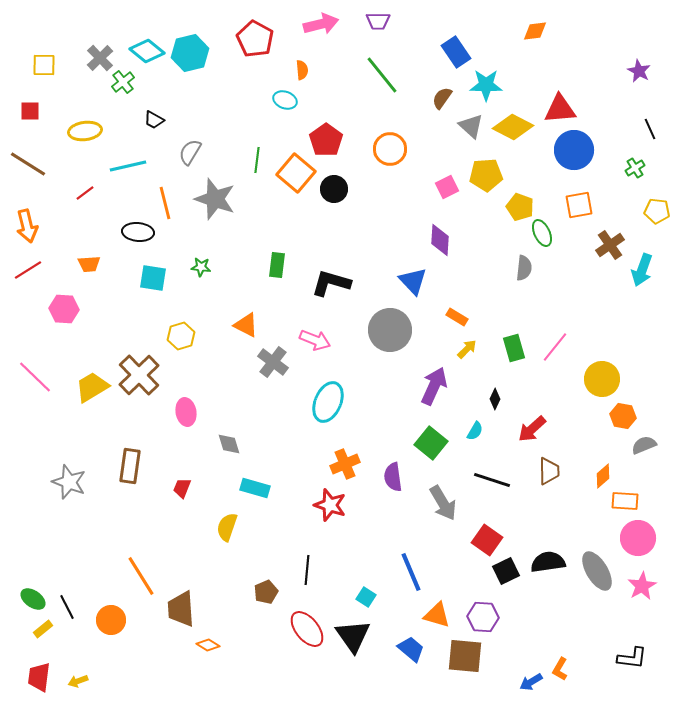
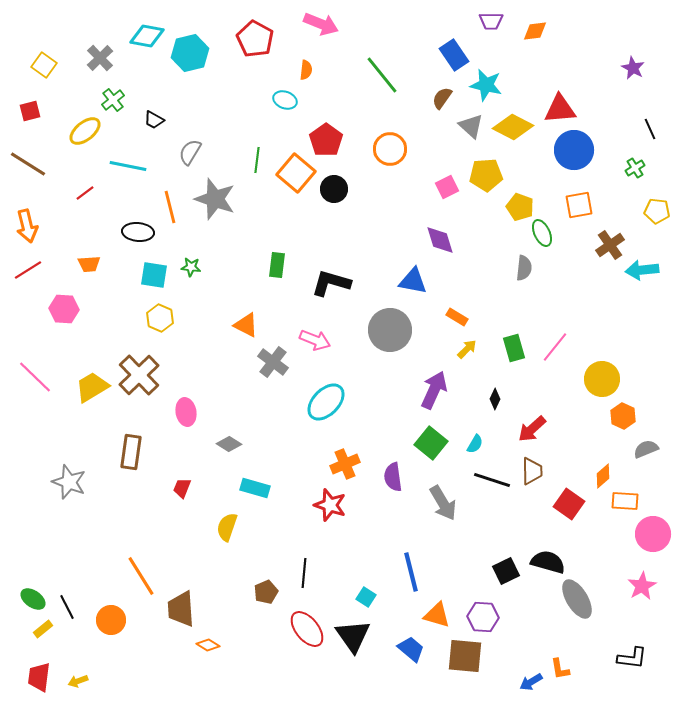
purple trapezoid at (378, 21): moved 113 px right
pink arrow at (321, 24): rotated 36 degrees clockwise
cyan diamond at (147, 51): moved 15 px up; rotated 28 degrees counterclockwise
blue rectangle at (456, 52): moved 2 px left, 3 px down
yellow square at (44, 65): rotated 35 degrees clockwise
orange semicircle at (302, 70): moved 4 px right; rotated 12 degrees clockwise
purple star at (639, 71): moved 6 px left, 3 px up
green cross at (123, 82): moved 10 px left, 18 px down
cyan star at (486, 85): rotated 12 degrees clockwise
red square at (30, 111): rotated 15 degrees counterclockwise
yellow ellipse at (85, 131): rotated 32 degrees counterclockwise
cyan line at (128, 166): rotated 24 degrees clockwise
orange line at (165, 203): moved 5 px right, 4 px down
purple diamond at (440, 240): rotated 20 degrees counterclockwise
green star at (201, 267): moved 10 px left
cyan arrow at (642, 270): rotated 64 degrees clockwise
cyan square at (153, 278): moved 1 px right, 3 px up
blue triangle at (413, 281): rotated 36 degrees counterclockwise
yellow hexagon at (181, 336): moved 21 px left, 18 px up; rotated 20 degrees counterclockwise
purple arrow at (434, 386): moved 4 px down
cyan ellipse at (328, 402): moved 2 px left; rotated 21 degrees clockwise
orange hexagon at (623, 416): rotated 15 degrees clockwise
cyan semicircle at (475, 431): moved 13 px down
gray diamond at (229, 444): rotated 40 degrees counterclockwise
gray semicircle at (644, 445): moved 2 px right, 4 px down
brown rectangle at (130, 466): moved 1 px right, 14 px up
brown trapezoid at (549, 471): moved 17 px left
pink circle at (638, 538): moved 15 px right, 4 px up
red square at (487, 540): moved 82 px right, 36 px up
black semicircle at (548, 562): rotated 24 degrees clockwise
black line at (307, 570): moved 3 px left, 3 px down
gray ellipse at (597, 571): moved 20 px left, 28 px down
blue line at (411, 572): rotated 9 degrees clockwise
orange L-shape at (560, 669): rotated 40 degrees counterclockwise
